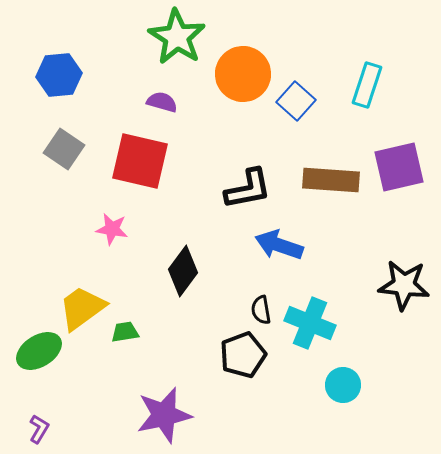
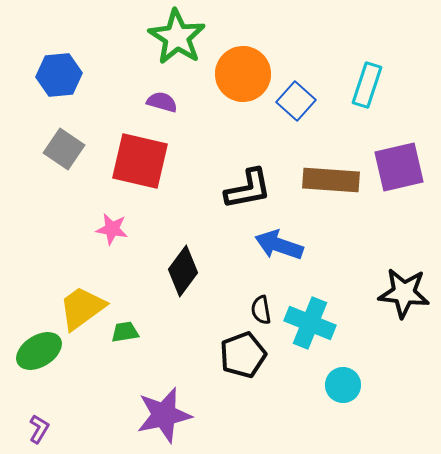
black star: moved 8 px down
